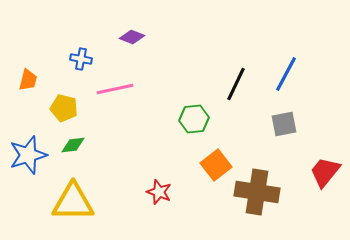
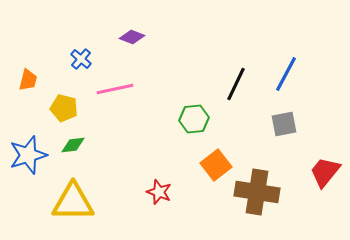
blue cross: rotated 30 degrees clockwise
